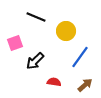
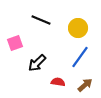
black line: moved 5 px right, 3 px down
yellow circle: moved 12 px right, 3 px up
black arrow: moved 2 px right, 2 px down
red semicircle: moved 4 px right
